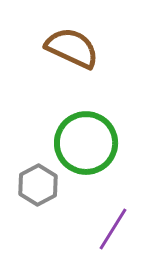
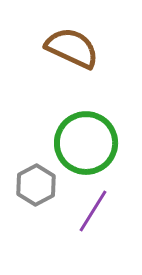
gray hexagon: moved 2 px left
purple line: moved 20 px left, 18 px up
